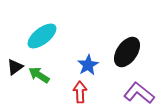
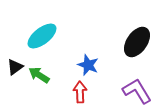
black ellipse: moved 10 px right, 10 px up
blue star: rotated 20 degrees counterclockwise
purple L-shape: moved 2 px left, 2 px up; rotated 20 degrees clockwise
